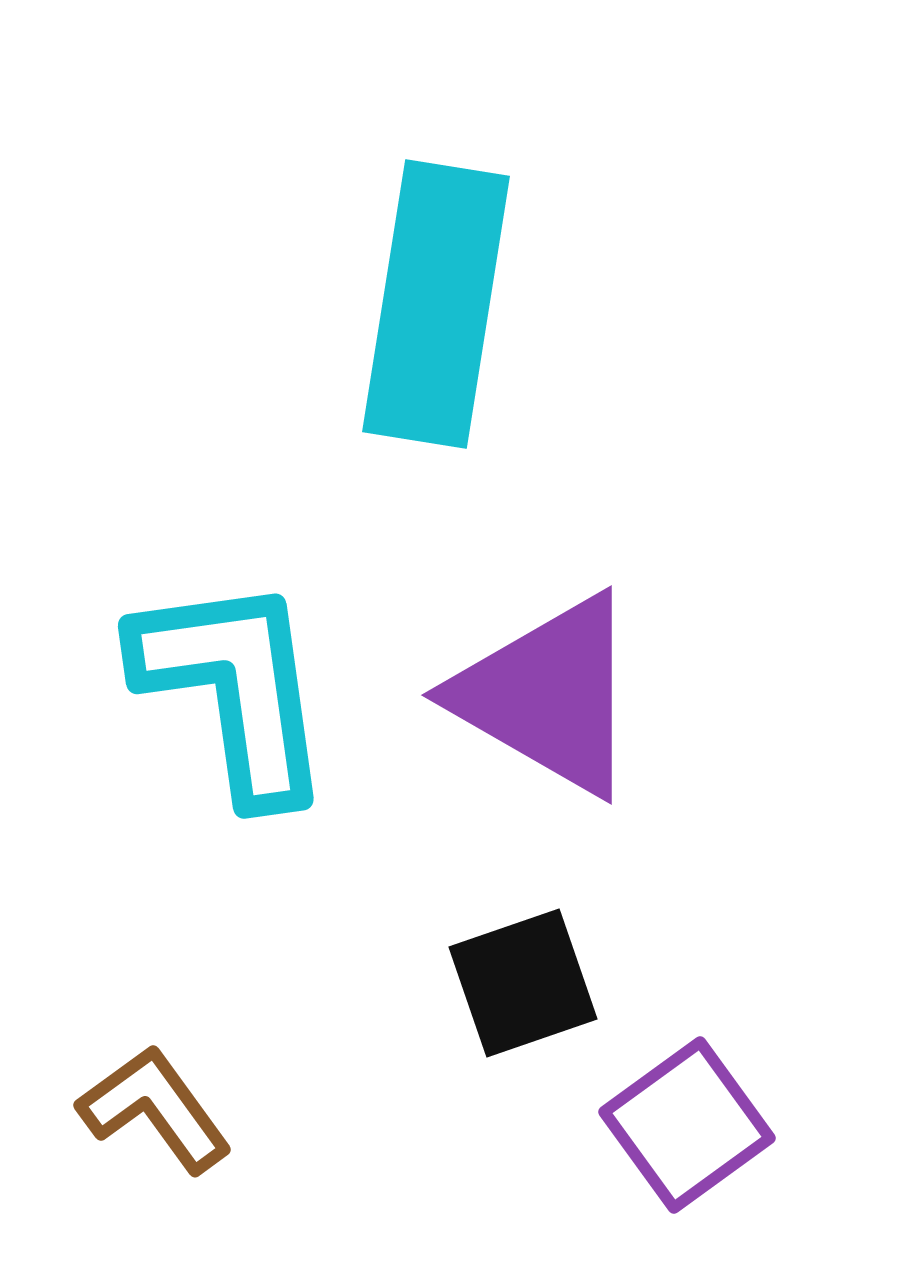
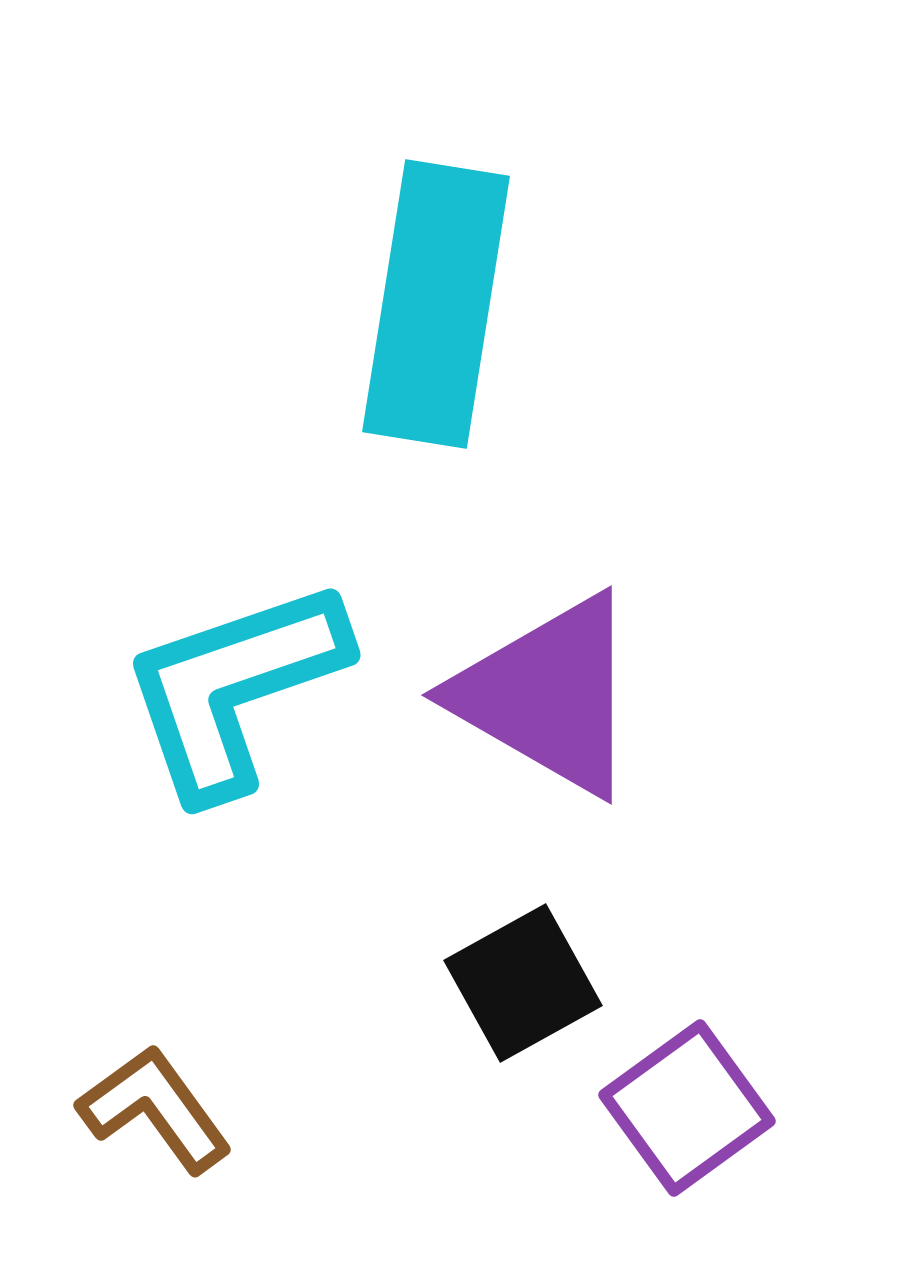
cyan L-shape: rotated 101 degrees counterclockwise
black square: rotated 10 degrees counterclockwise
purple square: moved 17 px up
